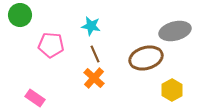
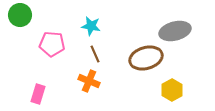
pink pentagon: moved 1 px right, 1 px up
orange cross: moved 5 px left, 3 px down; rotated 20 degrees counterclockwise
pink rectangle: moved 3 px right, 4 px up; rotated 72 degrees clockwise
